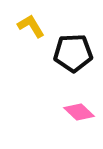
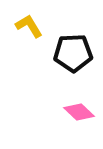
yellow L-shape: moved 2 px left
